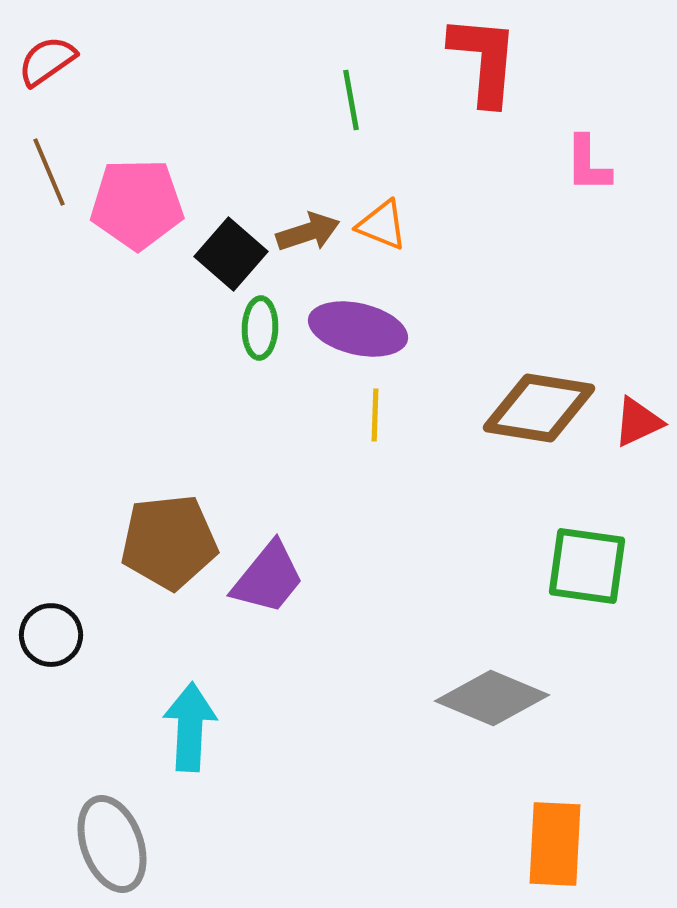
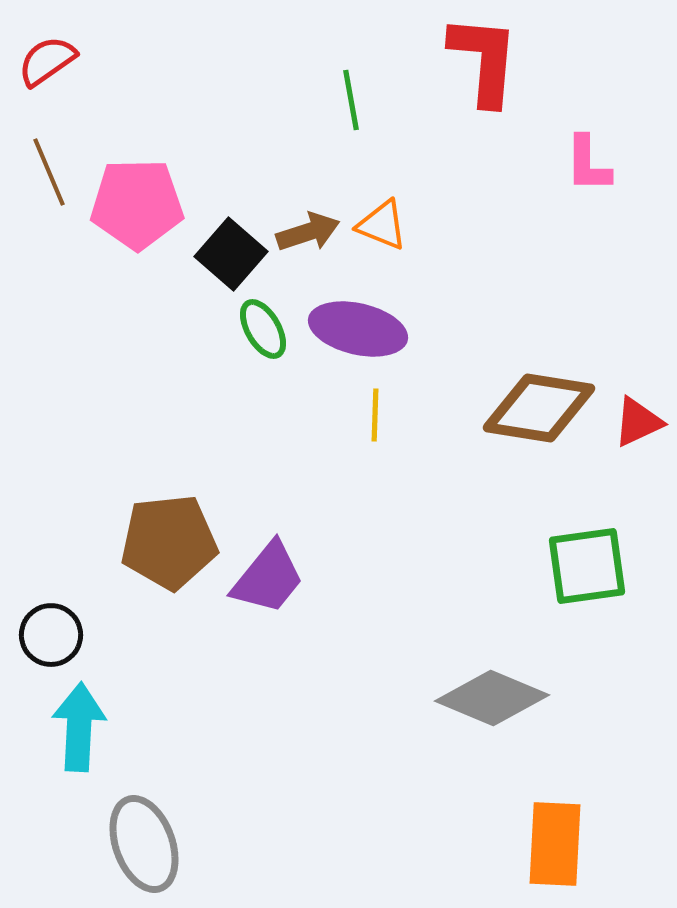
green ellipse: moved 3 px right, 1 px down; rotated 32 degrees counterclockwise
green square: rotated 16 degrees counterclockwise
cyan arrow: moved 111 px left
gray ellipse: moved 32 px right
